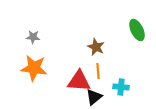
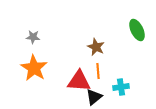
orange star: rotated 24 degrees clockwise
cyan cross: rotated 14 degrees counterclockwise
